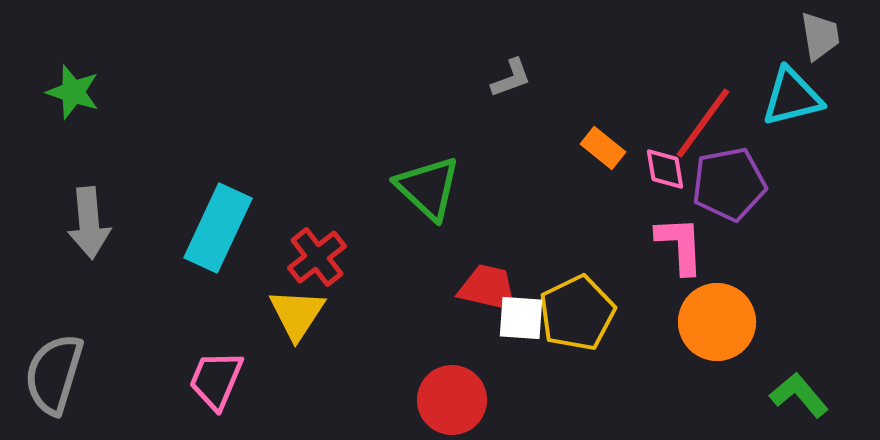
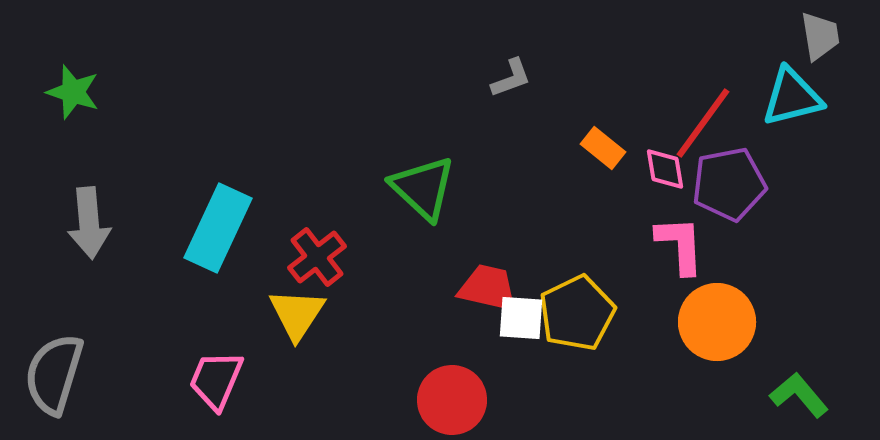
green triangle: moved 5 px left
